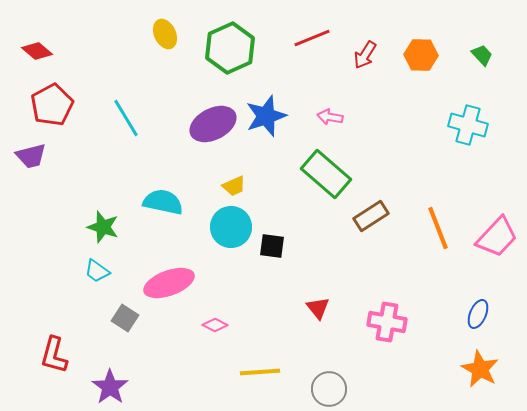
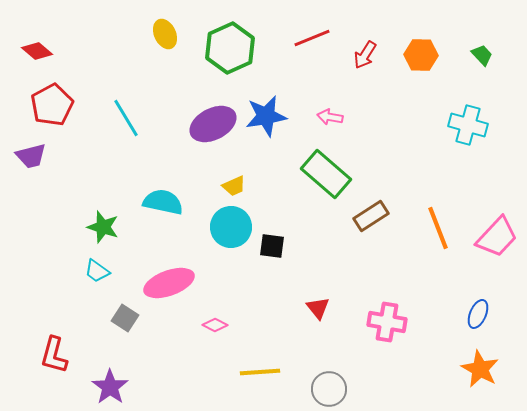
blue star: rotated 9 degrees clockwise
